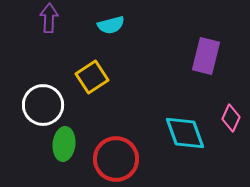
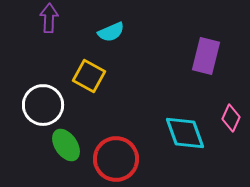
cyan semicircle: moved 7 px down; rotated 8 degrees counterclockwise
yellow square: moved 3 px left, 1 px up; rotated 28 degrees counterclockwise
green ellipse: moved 2 px right, 1 px down; rotated 40 degrees counterclockwise
